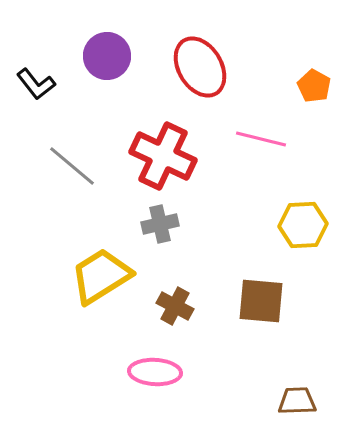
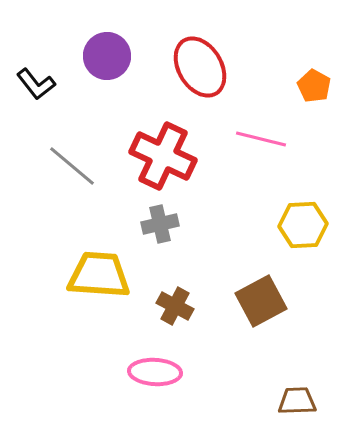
yellow trapezoid: moved 2 px left, 1 px up; rotated 36 degrees clockwise
brown square: rotated 33 degrees counterclockwise
